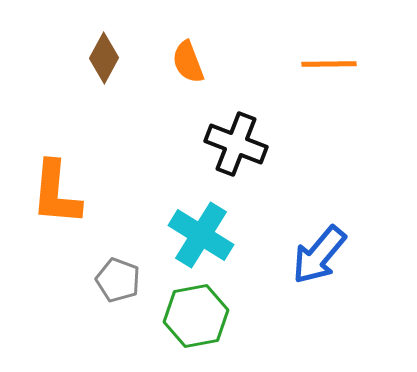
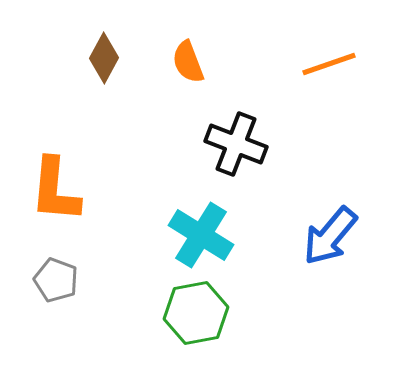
orange line: rotated 18 degrees counterclockwise
orange L-shape: moved 1 px left, 3 px up
blue arrow: moved 11 px right, 19 px up
gray pentagon: moved 62 px left
green hexagon: moved 3 px up
